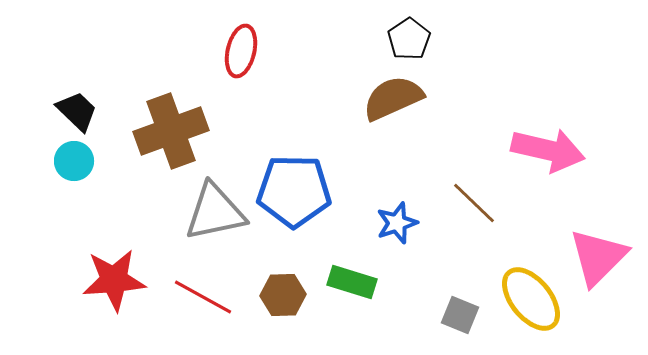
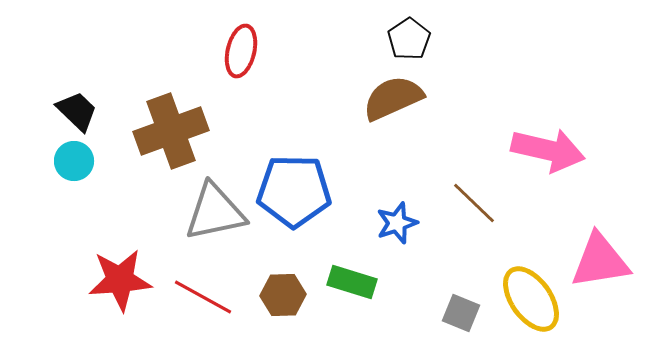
pink triangle: moved 2 px right, 4 px down; rotated 36 degrees clockwise
red star: moved 6 px right
yellow ellipse: rotated 4 degrees clockwise
gray square: moved 1 px right, 2 px up
